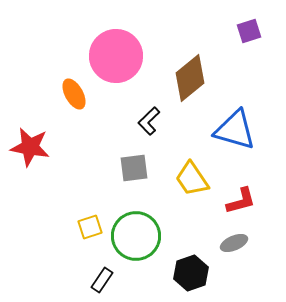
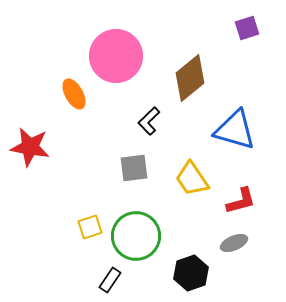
purple square: moved 2 px left, 3 px up
black rectangle: moved 8 px right
